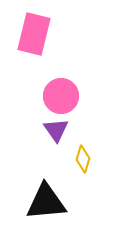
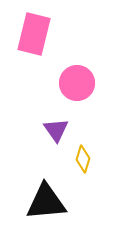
pink circle: moved 16 px right, 13 px up
